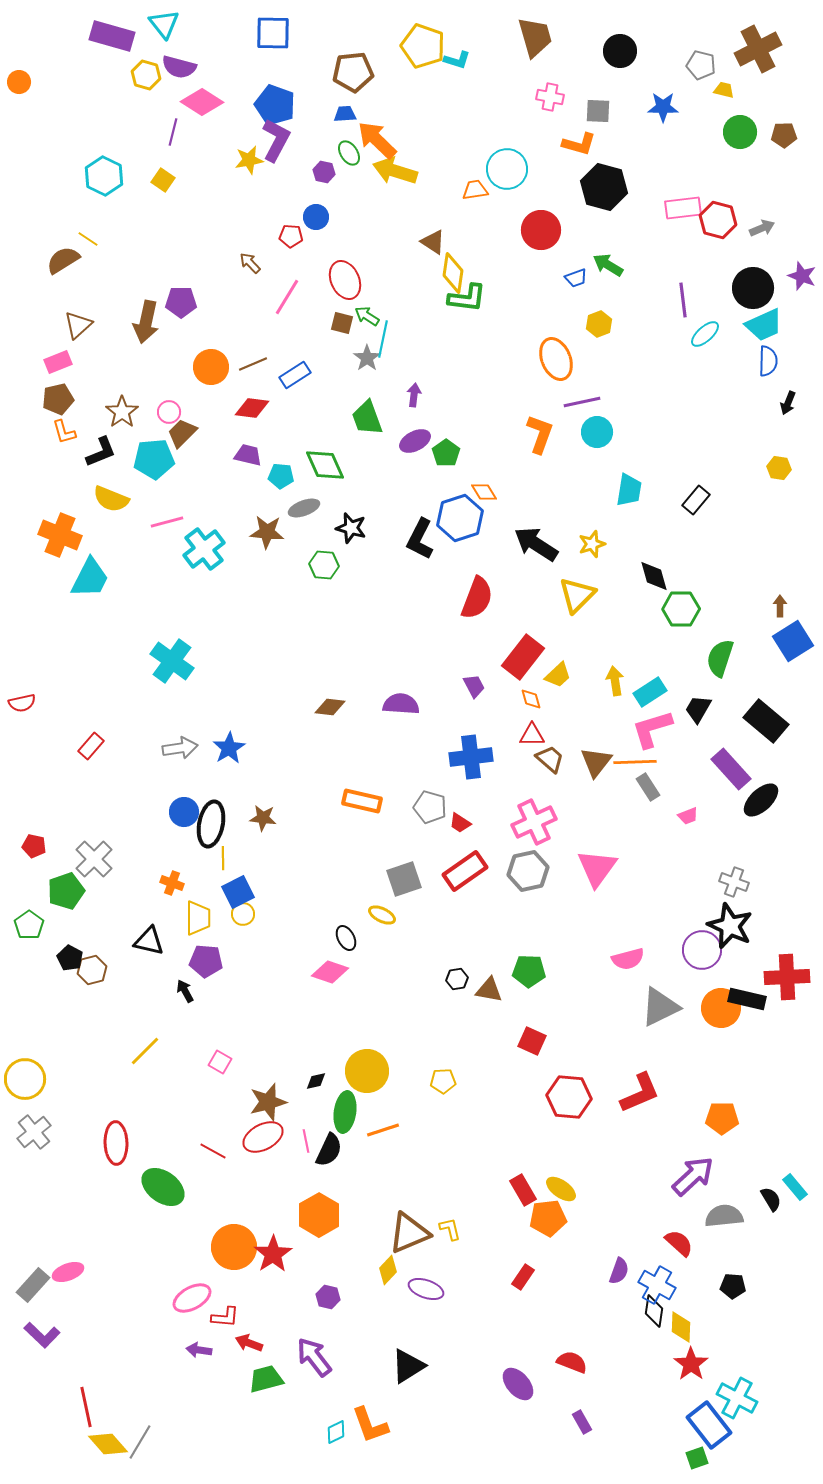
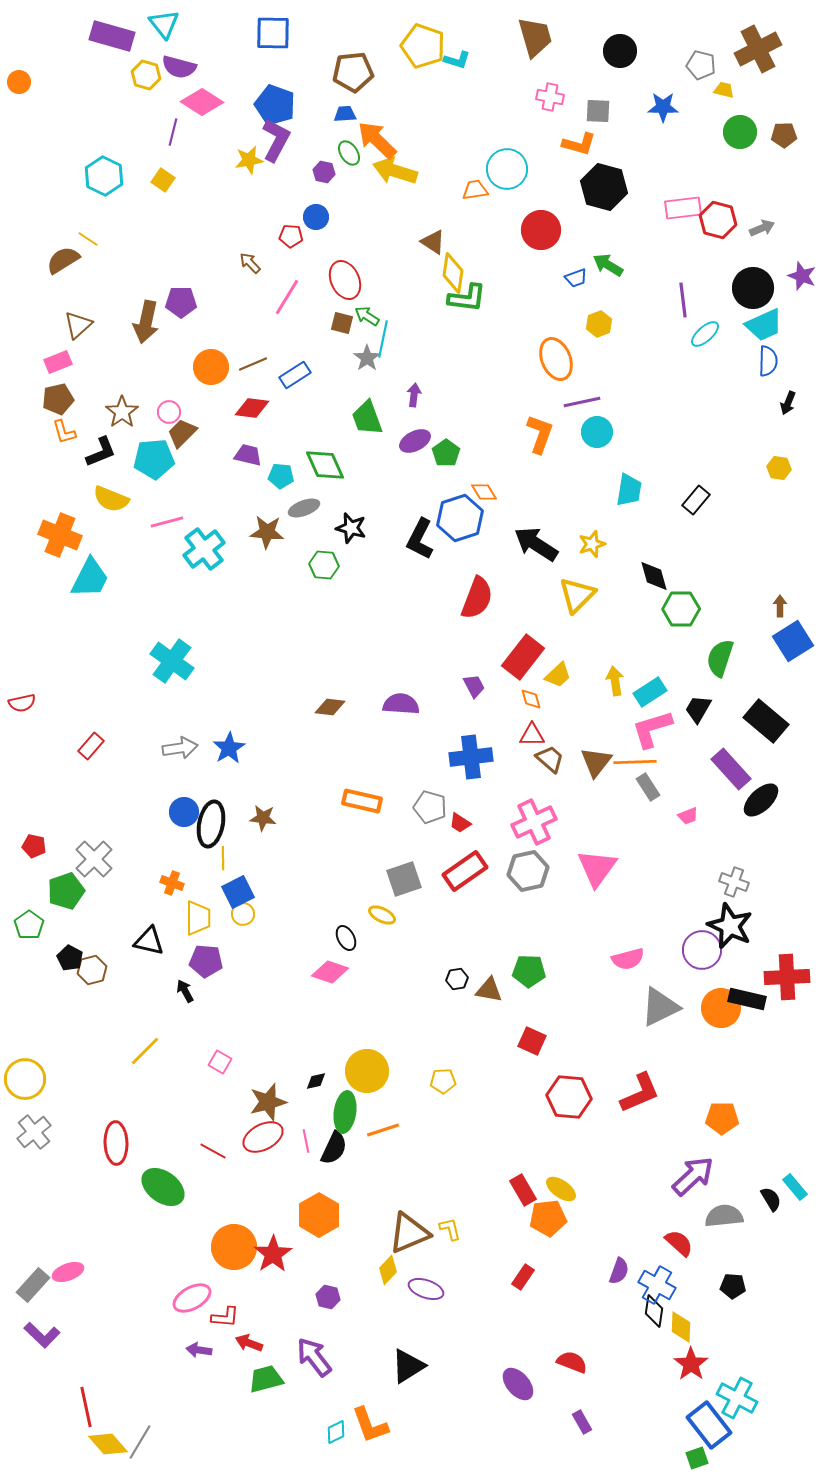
black semicircle at (329, 1150): moved 5 px right, 2 px up
